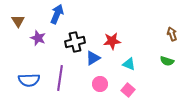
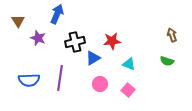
brown arrow: moved 1 px down
